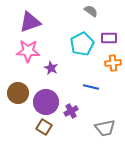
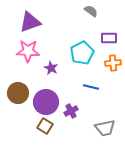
cyan pentagon: moved 9 px down
brown square: moved 1 px right, 1 px up
